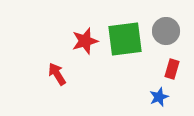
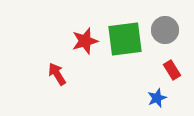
gray circle: moved 1 px left, 1 px up
red rectangle: moved 1 px down; rotated 48 degrees counterclockwise
blue star: moved 2 px left, 1 px down
